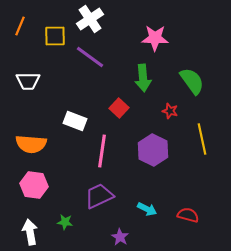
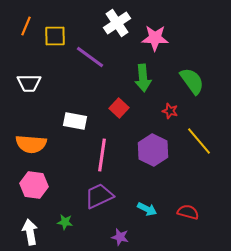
white cross: moved 27 px right, 4 px down
orange line: moved 6 px right
white trapezoid: moved 1 px right, 2 px down
white rectangle: rotated 10 degrees counterclockwise
yellow line: moved 3 px left, 2 px down; rotated 28 degrees counterclockwise
pink line: moved 4 px down
red semicircle: moved 3 px up
purple star: rotated 18 degrees counterclockwise
